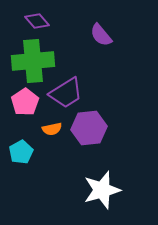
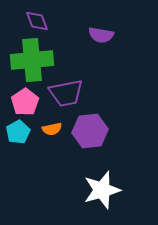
purple diamond: rotated 20 degrees clockwise
purple semicircle: rotated 40 degrees counterclockwise
green cross: moved 1 px left, 1 px up
purple trapezoid: rotated 21 degrees clockwise
purple hexagon: moved 1 px right, 3 px down
cyan pentagon: moved 3 px left, 20 px up
